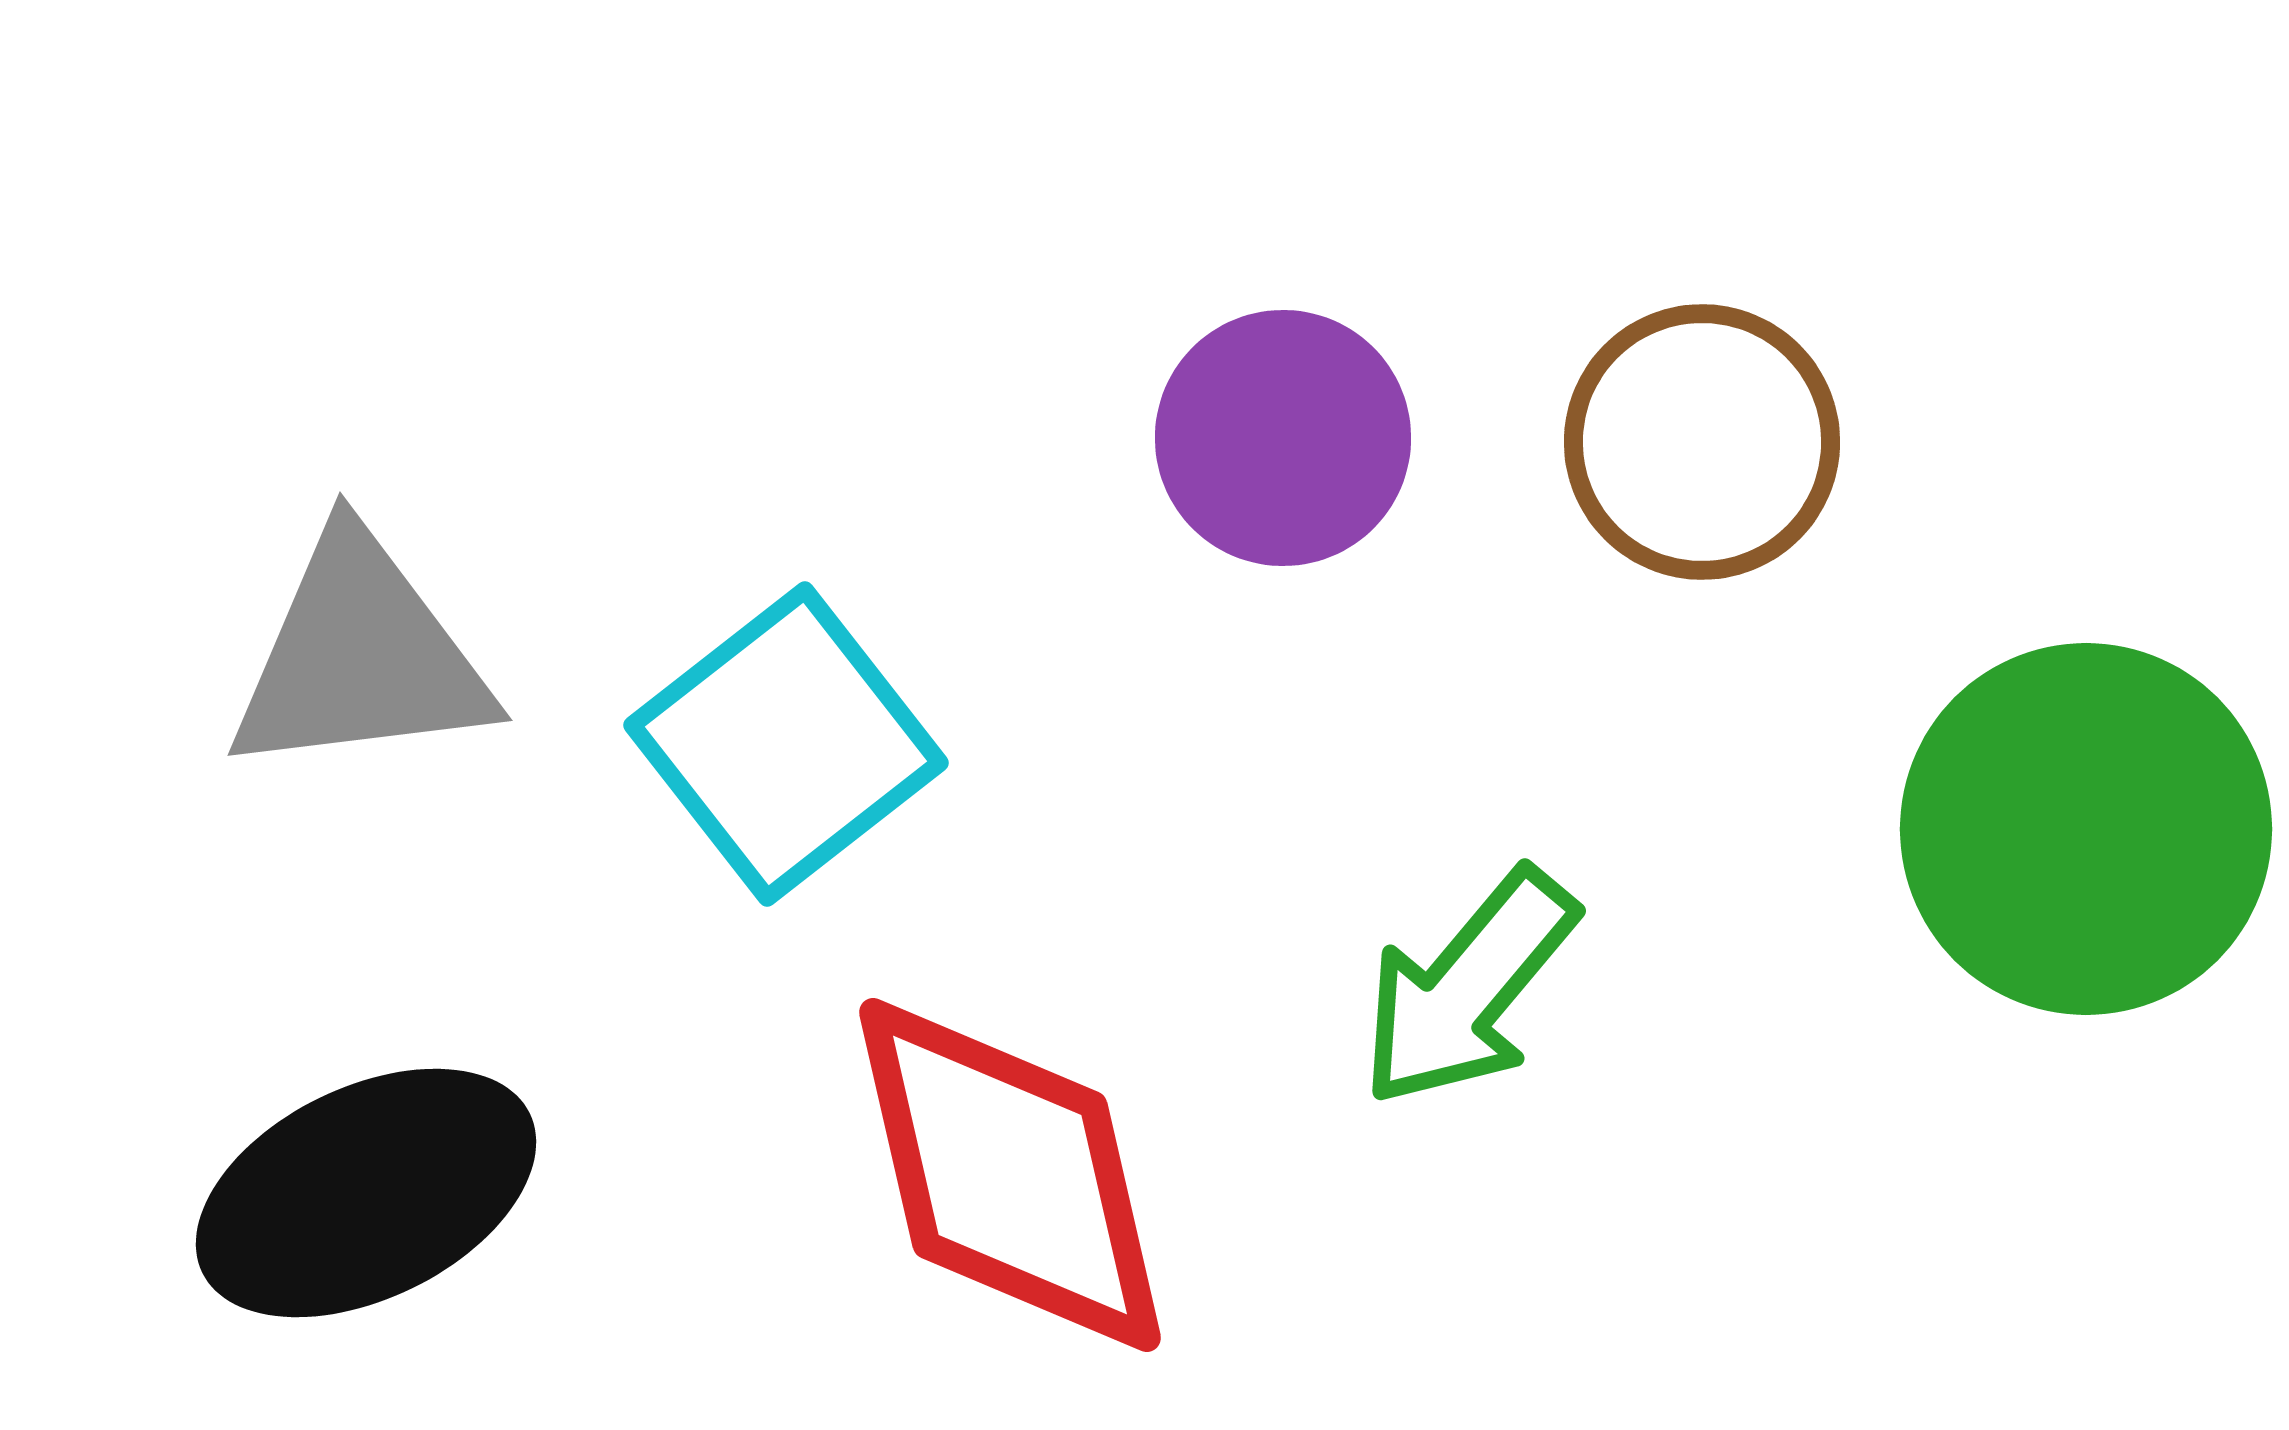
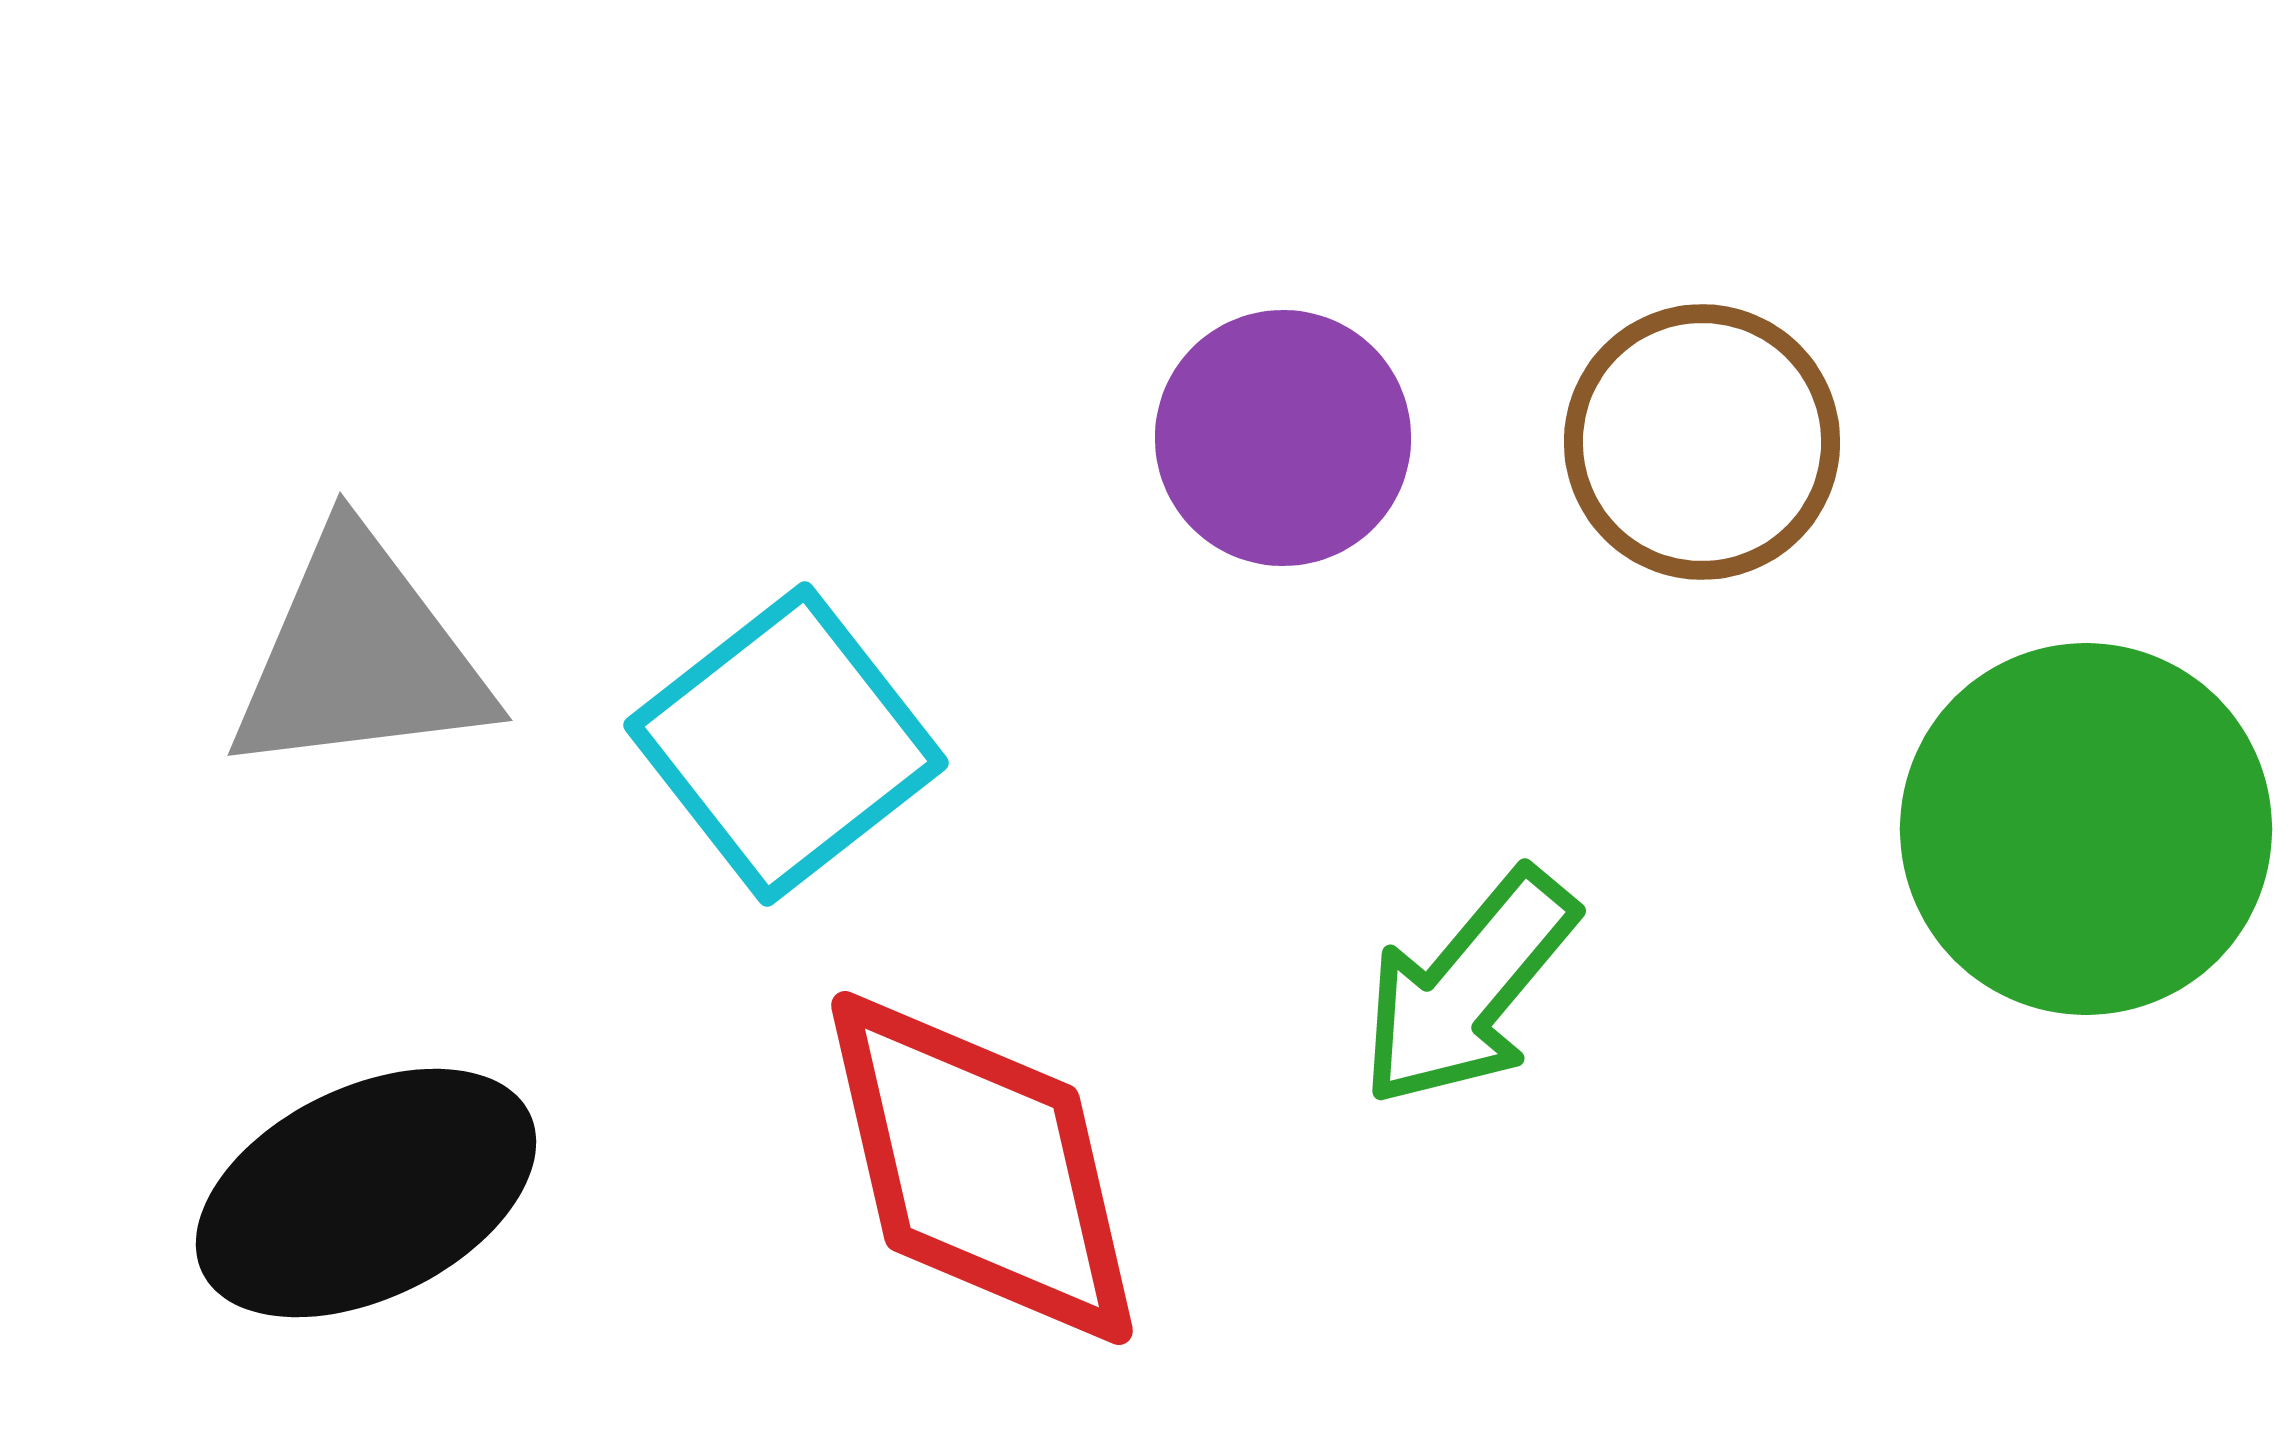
red diamond: moved 28 px left, 7 px up
